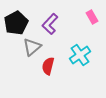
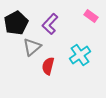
pink rectangle: moved 1 px left, 1 px up; rotated 24 degrees counterclockwise
